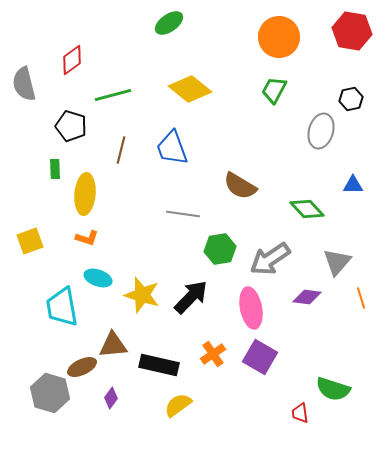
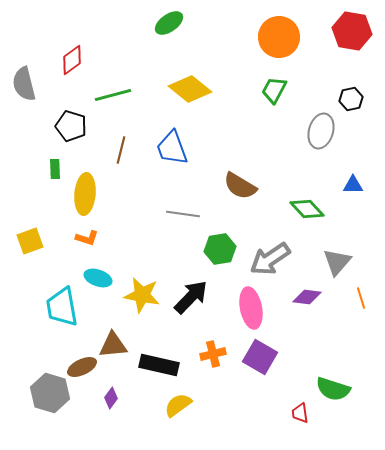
yellow star at (142, 295): rotated 6 degrees counterclockwise
orange cross at (213, 354): rotated 20 degrees clockwise
